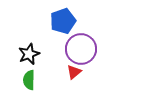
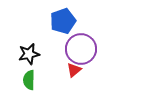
black star: rotated 10 degrees clockwise
red triangle: moved 2 px up
